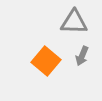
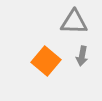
gray arrow: rotated 12 degrees counterclockwise
